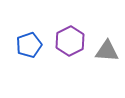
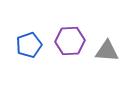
purple hexagon: rotated 24 degrees clockwise
